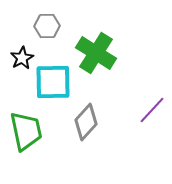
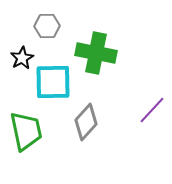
green cross: rotated 21 degrees counterclockwise
